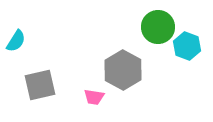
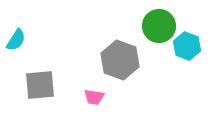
green circle: moved 1 px right, 1 px up
cyan semicircle: moved 1 px up
gray hexagon: moved 3 px left, 10 px up; rotated 9 degrees counterclockwise
gray square: rotated 8 degrees clockwise
